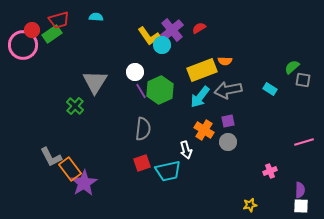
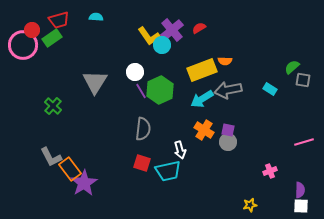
green rectangle: moved 4 px down
cyan arrow: moved 2 px right, 2 px down; rotated 20 degrees clockwise
green cross: moved 22 px left
purple square: moved 9 px down; rotated 24 degrees clockwise
white arrow: moved 6 px left
red square: rotated 36 degrees clockwise
